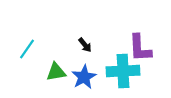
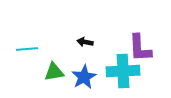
black arrow: moved 3 px up; rotated 140 degrees clockwise
cyan line: rotated 50 degrees clockwise
green triangle: moved 2 px left
